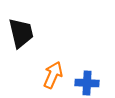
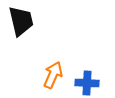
black trapezoid: moved 12 px up
